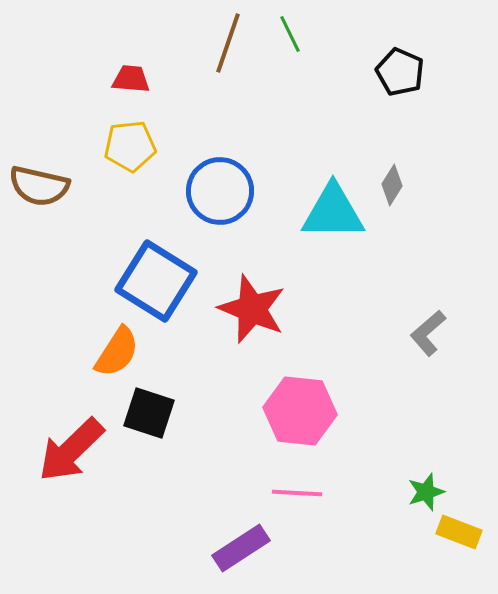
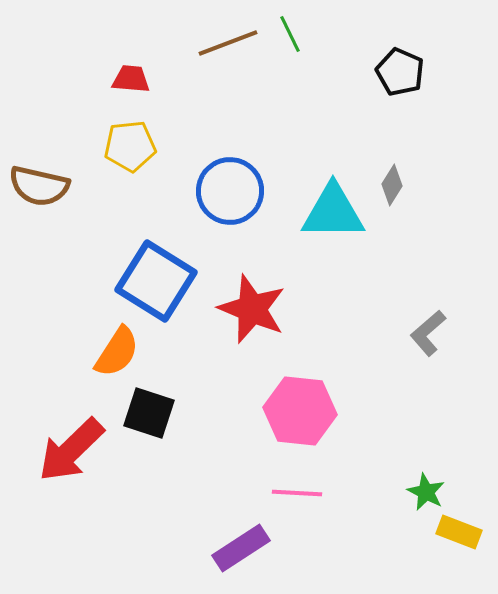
brown line: rotated 50 degrees clockwise
blue circle: moved 10 px right
green star: rotated 27 degrees counterclockwise
